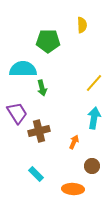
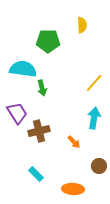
cyan semicircle: rotated 8 degrees clockwise
orange arrow: rotated 112 degrees clockwise
brown circle: moved 7 px right
